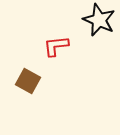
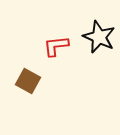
black star: moved 17 px down
